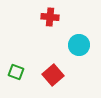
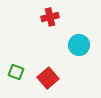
red cross: rotated 18 degrees counterclockwise
red square: moved 5 px left, 3 px down
